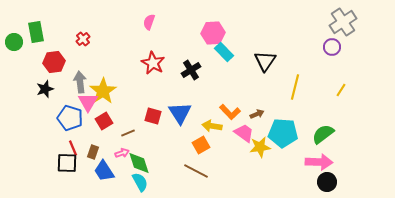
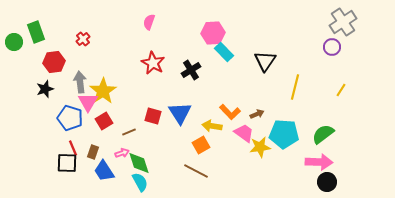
green rectangle at (36, 32): rotated 10 degrees counterclockwise
brown line at (128, 133): moved 1 px right, 1 px up
cyan pentagon at (283, 133): moved 1 px right, 1 px down
